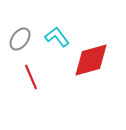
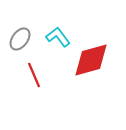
cyan L-shape: moved 1 px right
red line: moved 3 px right, 2 px up
